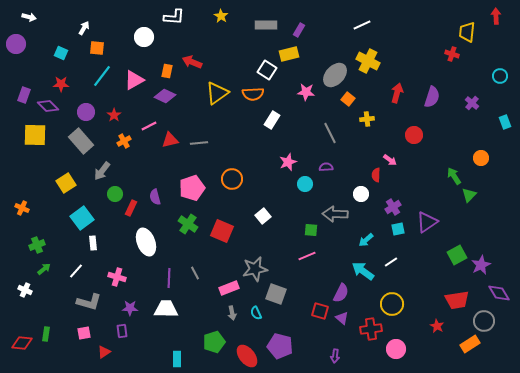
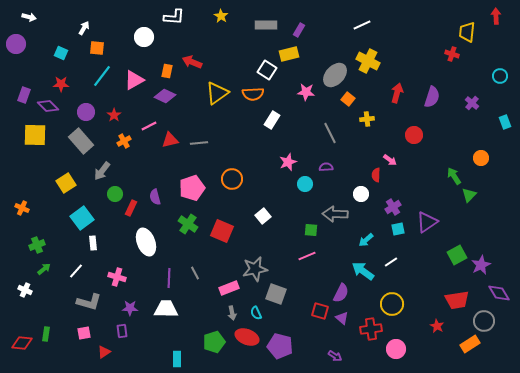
red ellipse at (247, 356): moved 19 px up; rotated 30 degrees counterclockwise
purple arrow at (335, 356): rotated 64 degrees counterclockwise
